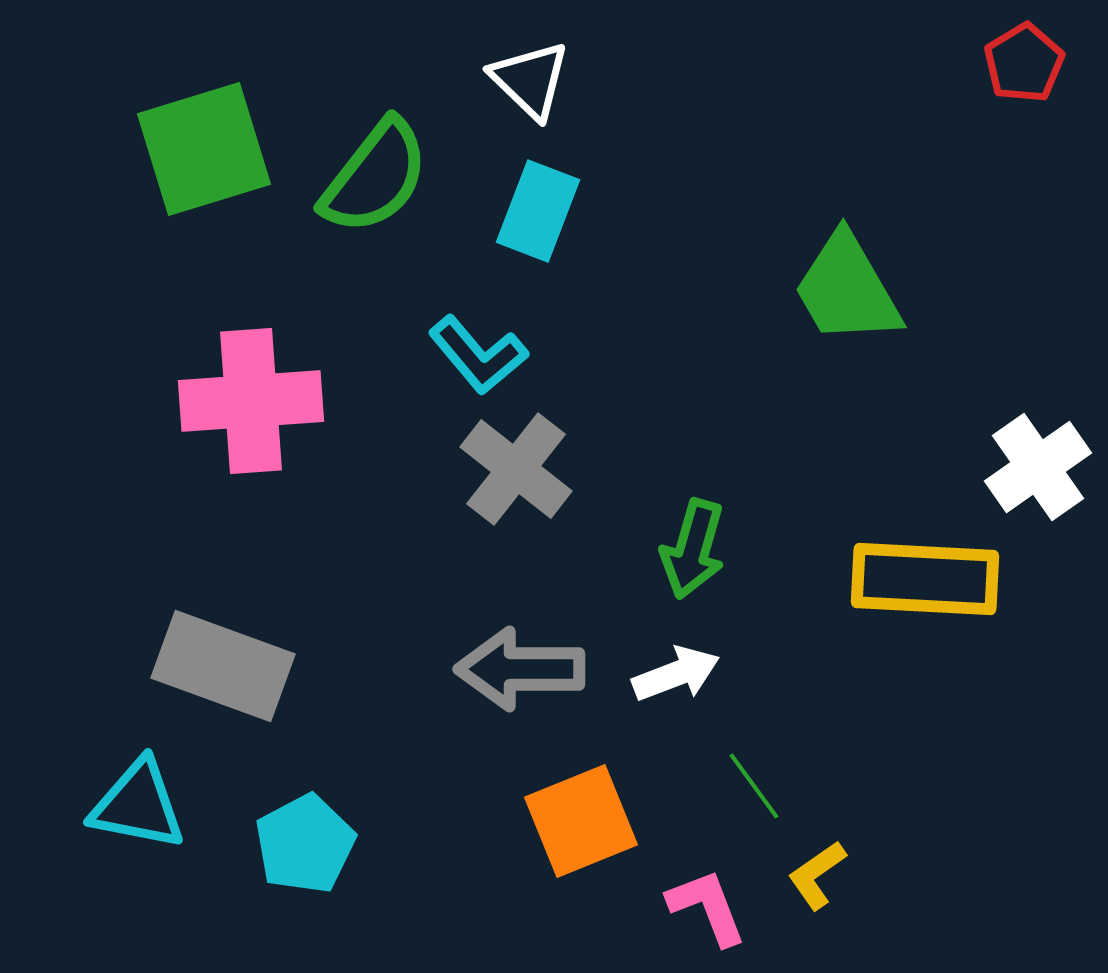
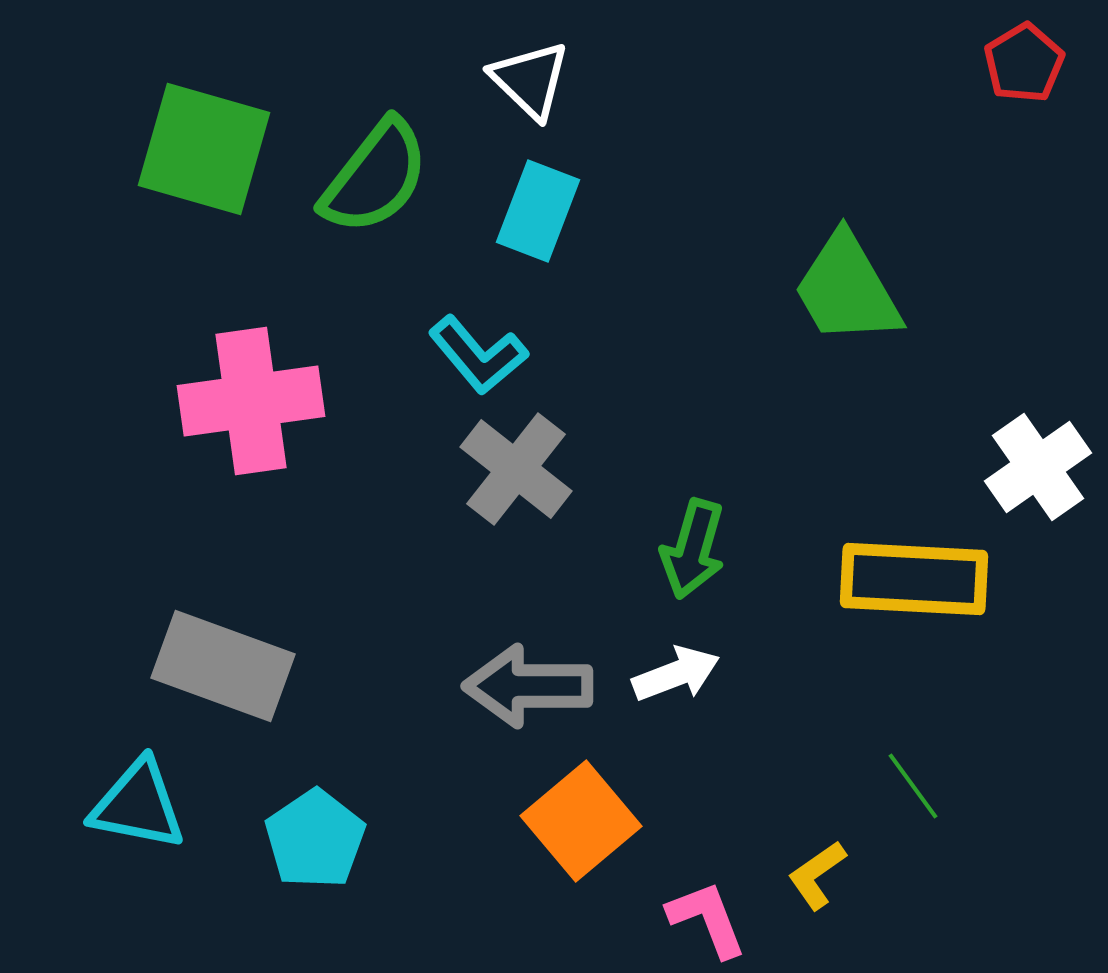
green square: rotated 33 degrees clockwise
pink cross: rotated 4 degrees counterclockwise
yellow rectangle: moved 11 px left
gray arrow: moved 8 px right, 17 px down
green line: moved 159 px right
orange square: rotated 18 degrees counterclockwise
cyan pentagon: moved 10 px right, 5 px up; rotated 6 degrees counterclockwise
pink L-shape: moved 12 px down
